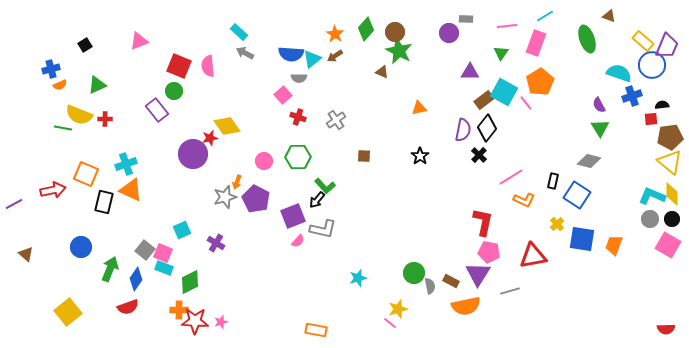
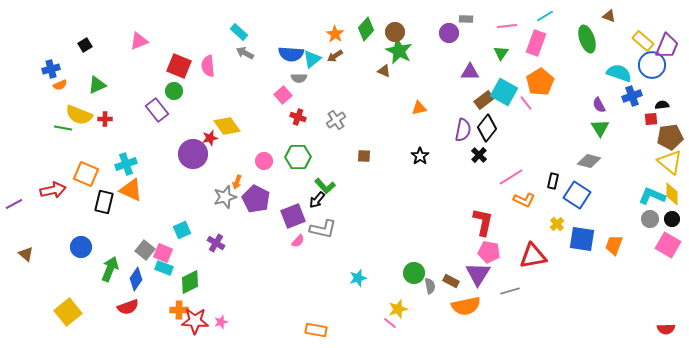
brown triangle at (382, 72): moved 2 px right, 1 px up
